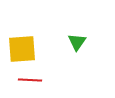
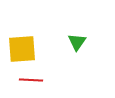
red line: moved 1 px right
